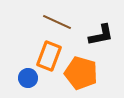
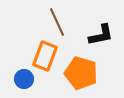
brown line: rotated 40 degrees clockwise
orange rectangle: moved 4 px left
blue circle: moved 4 px left, 1 px down
